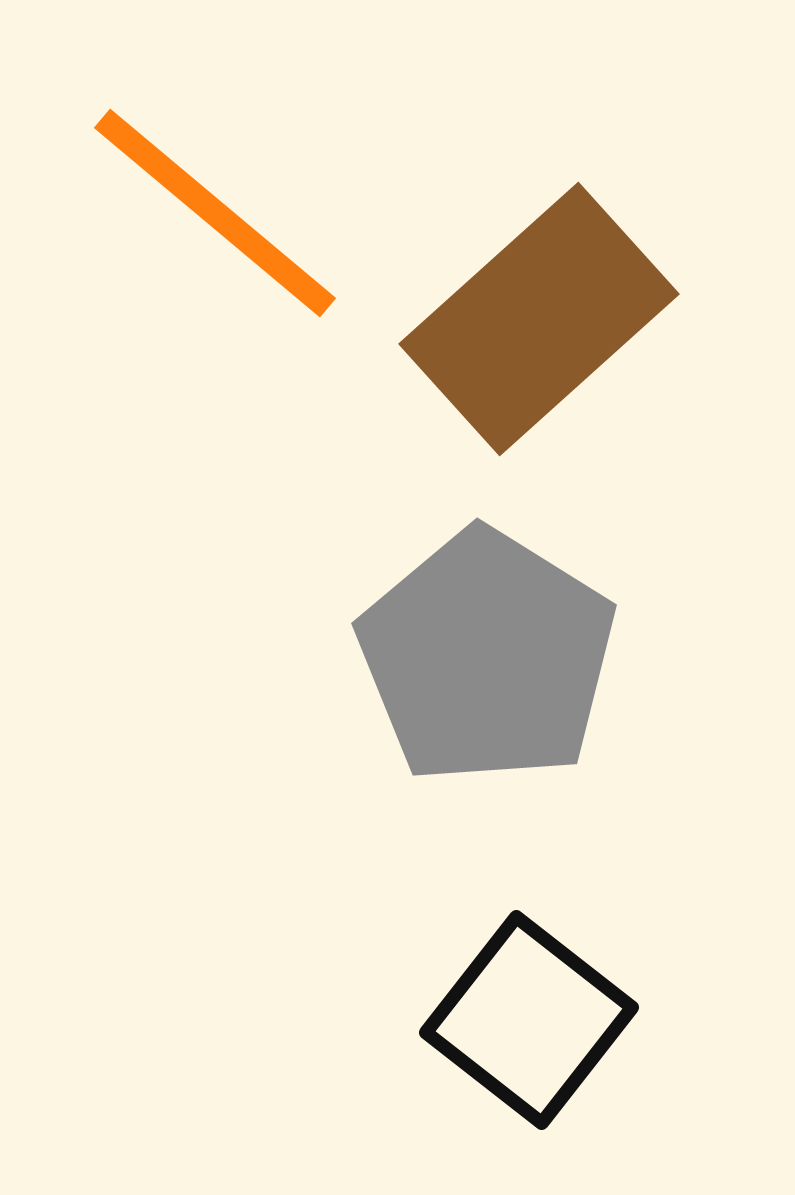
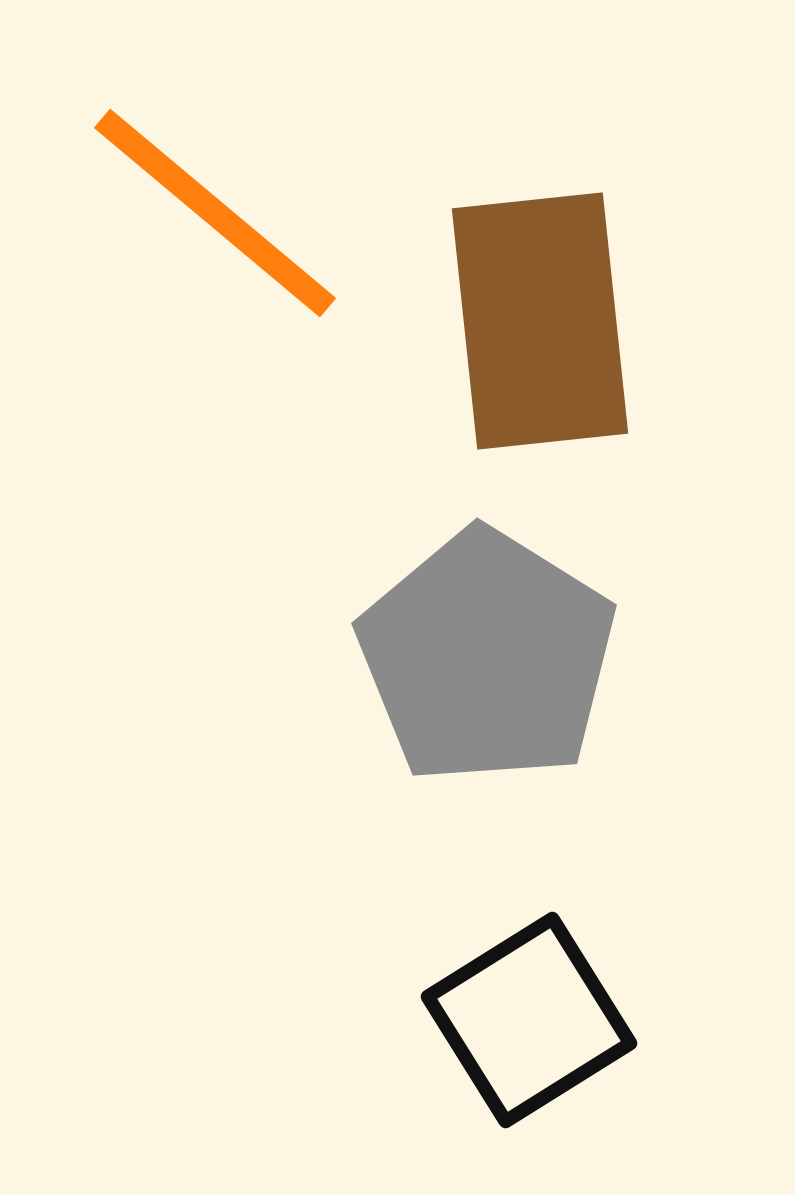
brown rectangle: moved 1 px right, 2 px down; rotated 54 degrees counterclockwise
black square: rotated 20 degrees clockwise
